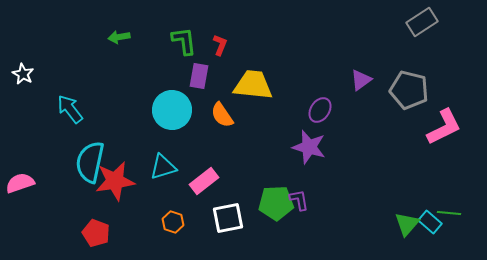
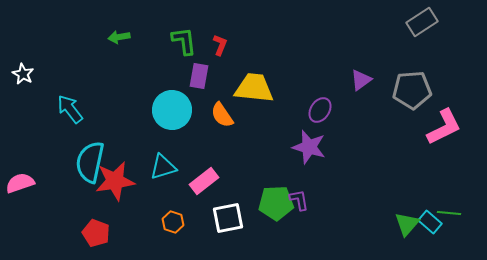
yellow trapezoid: moved 1 px right, 3 px down
gray pentagon: moved 3 px right; rotated 18 degrees counterclockwise
